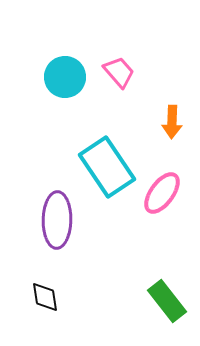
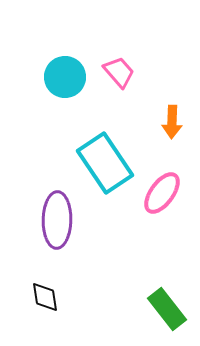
cyan rectangle: moved 2 px left, 4 px up
green rectangle: moved 8 px down
